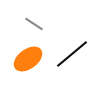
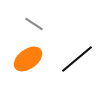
black line: moved 5 px right, 5 px down
